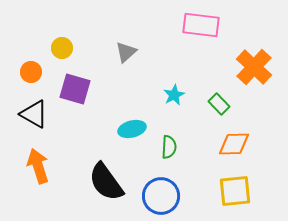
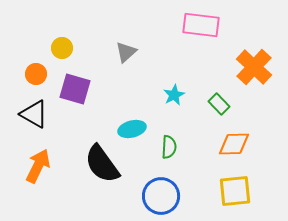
orange circle: moved 5 px right, 2 px down
orange arrow: rotated 44 degrees clockwise
black semicircle: moved 4 px left, 18 px up
